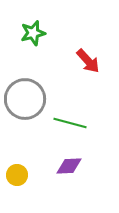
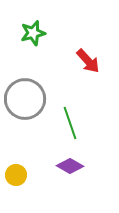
green line: rotated 56 degrees clockwise
purple diamond: moved 1 px right; rotated 32 degrees clockwise
yellow circle: moved 1 px left
